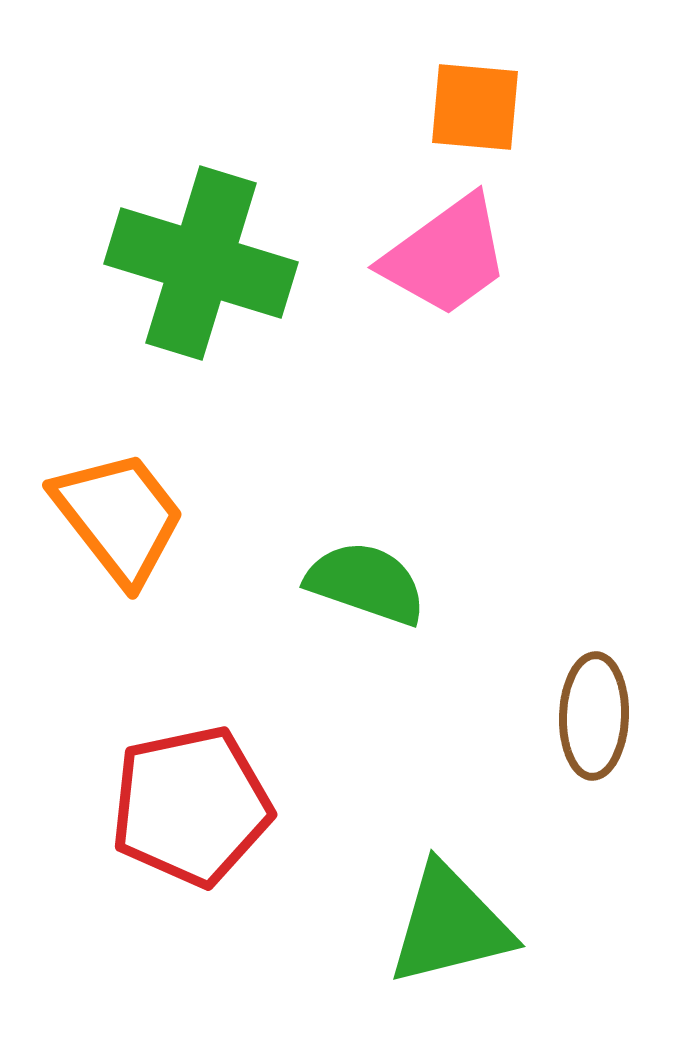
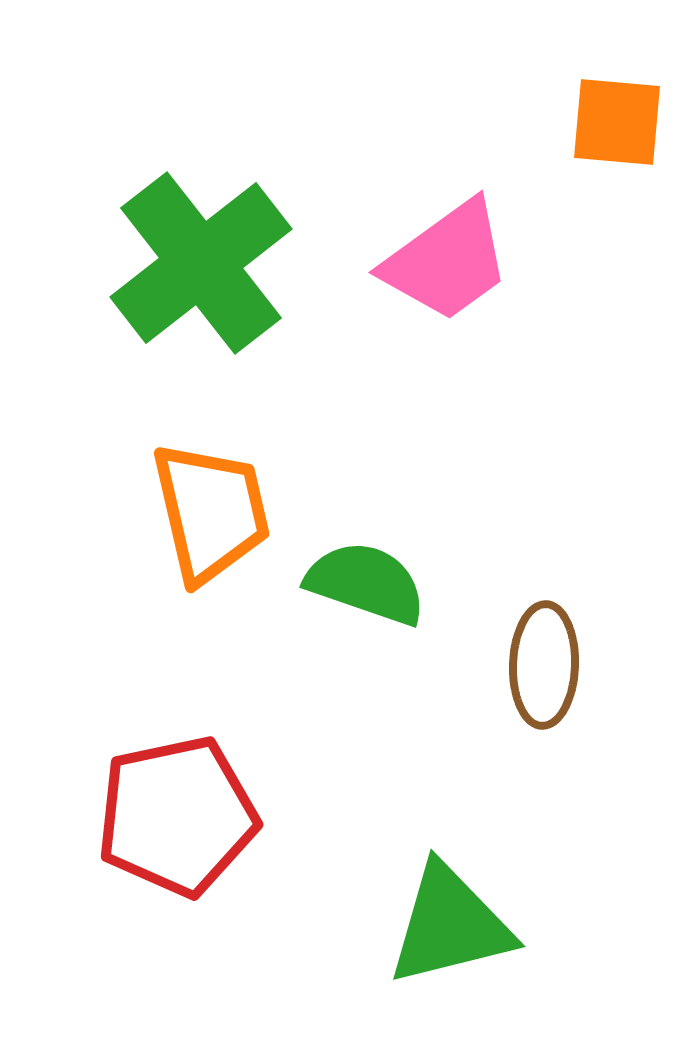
orange square: moved 142 px right, 15 px down
pink trapezoid: moved 1 px right, 5 px down
green cross: rotated 35 degrees clockwise
orange trapezoid: moved 92 px right, 5 px up; rotated 25 degrees clockwise
brown ellipse: moved 50 px left, 51 px up
red pentagon: moved 14 px left, 10 px down
